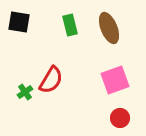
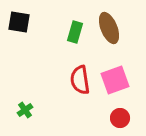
green rectangle: moved 5 px right, 7 px down; rotated 30 degrees clockwise
red semicircle: moved 29 px right; rotated 140 degrees clockwise
green cross: moved 18 px down
